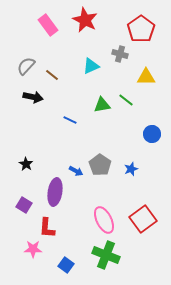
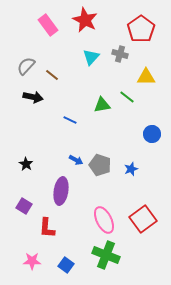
cyan triangle: moved 9 px up; rotated 24 degrees counterclockwise
green line: moved 1 px right, 3 px up
gray pentagon: rotated 15 degrees counterclockwise
blue arrow: moved 11 px up
purple ellipse: moved 6 px right, 1 px up
purple square: moved 1 px down
pink star: moved 1 px left, 12 px down
